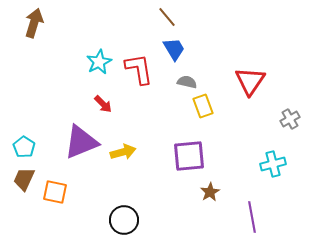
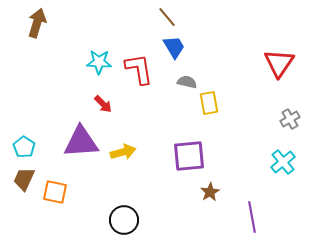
brown arrow: moved 3 px right
blue trapezoid: moved 2 px up
cyan star: rotated 30 degrees clockwise
red triangle: moved 29 px right, 18 px up
yellow rectangle: moved 6 px right, 3 px up; rotated 10 degrees clockwise
purple triangle: rotated 18 degrees clockwise
cyan cross: moved 10 px right, 2 px up; rotated 25 degrees counterclockwise
